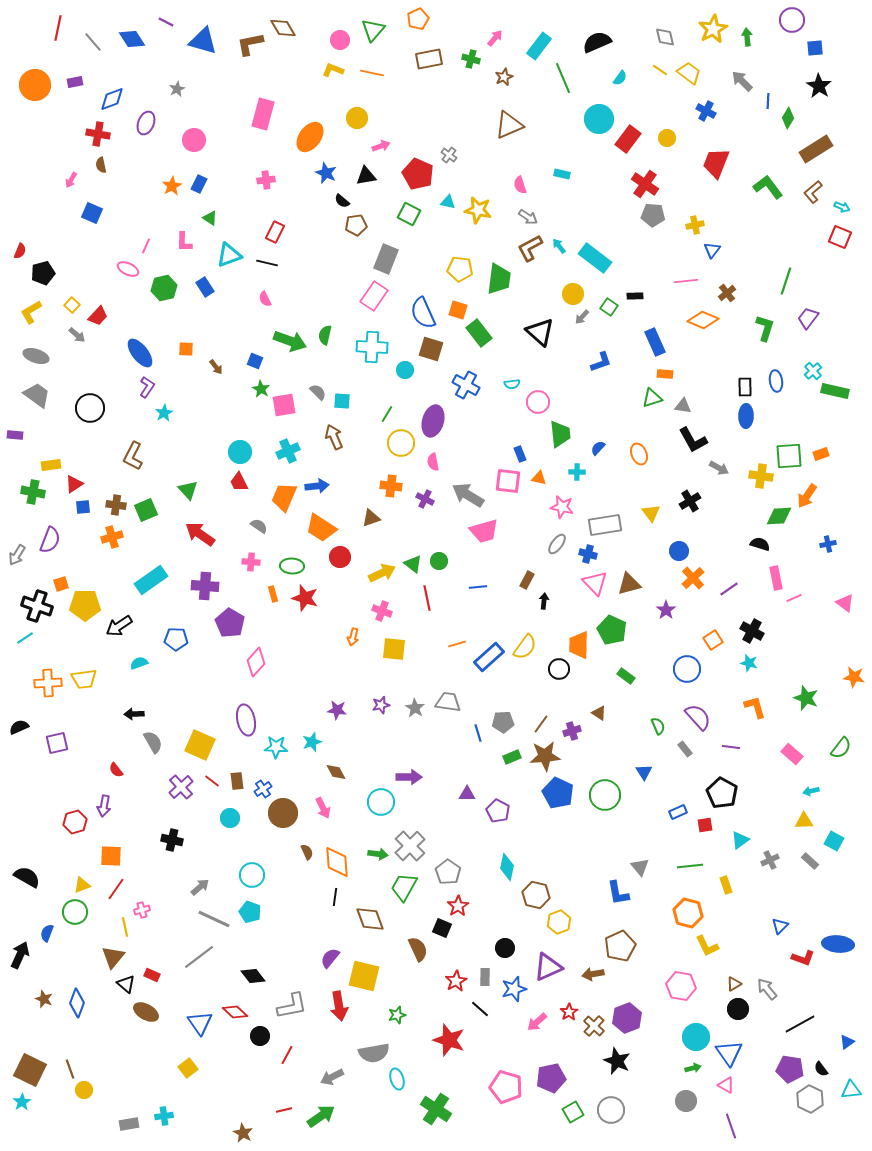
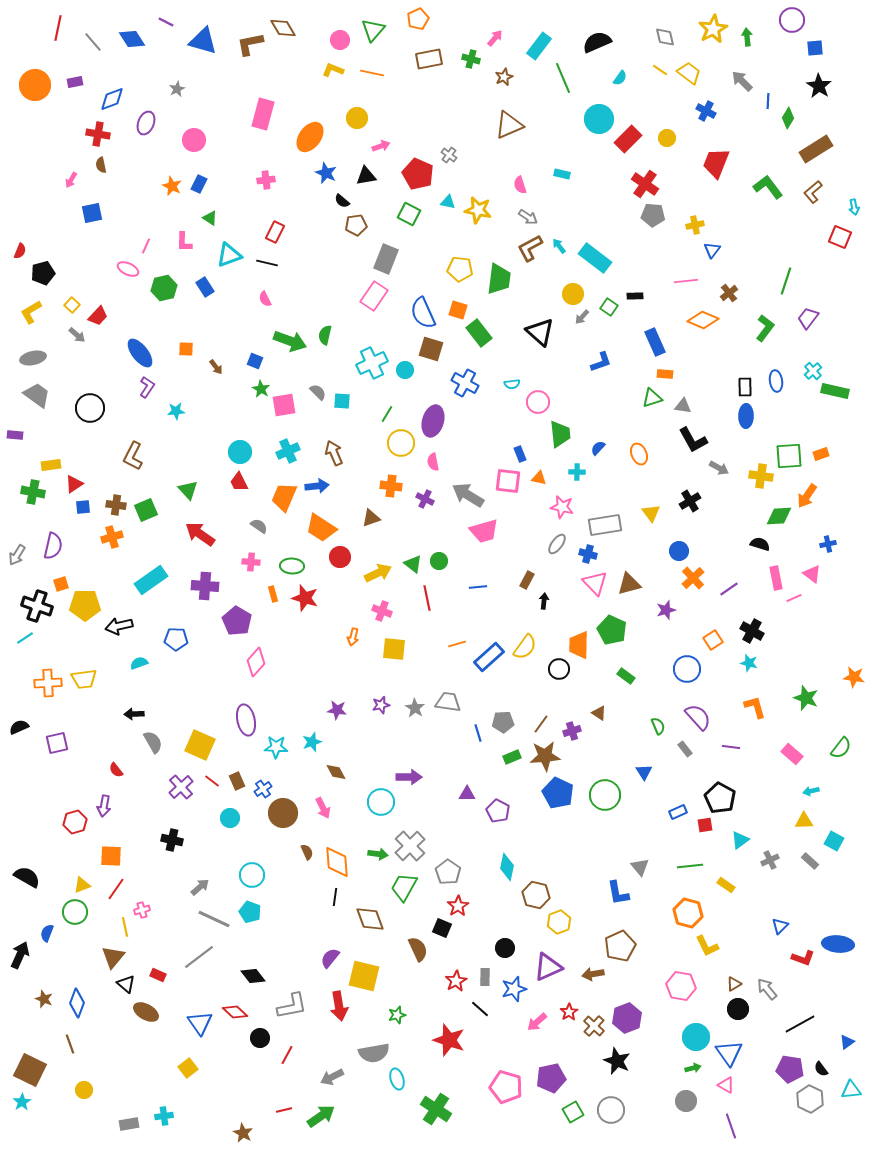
red rectangle at (628, 139): rotated 8 degrees clockwise
orange star at (172, 186): rotated 18 degrees counterclockwise
cyan arrow at (842, 207): moved 12 px right; rotated 56 degrees clockwise
blue square at (92, 213): rotated 35 degrees counterclockwise
brown cross at (727, 293): moved 2 px right
green L-shape at (765, 328): rotated 20 degrees clockwise
cyan cross at (372, 347): moved 16 px down; rotated 28 degrees counterclockwise
gray ellipse at (36, 356): moved 3 px left, 2 px down; rotated 30 degrees counterclockwise
blue cross at (466, 385): moved 1 px left, 2 px up
cyan star at (164, 413): moved 12 px right, 2 px up; rotated 24 degrees clockwise
brown arrow at (334, 437): moved 16 px down
purple semicircle at (50, 540): moved 3 px right, 6 px down; rotated 8 degrees counterclockwise
yellow arrow at (382, 573): moved 4 px left
pink triangle at (845, 603): moved 33 px left, 29 px up
purple star at (666, 610): rotated 18 degrees clockwise
purple pentagon at (230, 623): moved 7 px right, 2 px up
black arrow at (119, 626): rotated 20 degrees clockwise
brown rectangle at (237, 781): rotated 18 degrees counterclockwise
black pentagon at (722, 793): moved 2 px left, 5 px down
yellow rectangle at (726, 885): rotated 36 degrees counterclockwise
red rectangle at (152, 975): moved 6 px right
black circle at (260, 1036): moved 2 px down
brown line at (70, 1069): moved 25 px up
